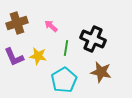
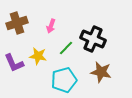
pink arrow: rotated 112 degrees counterclockwise
green line: rotated 35 degrees clockwise
purple L-shape: moved 6 px down
cyan pentagon: rotated 15 degrees clockwise
